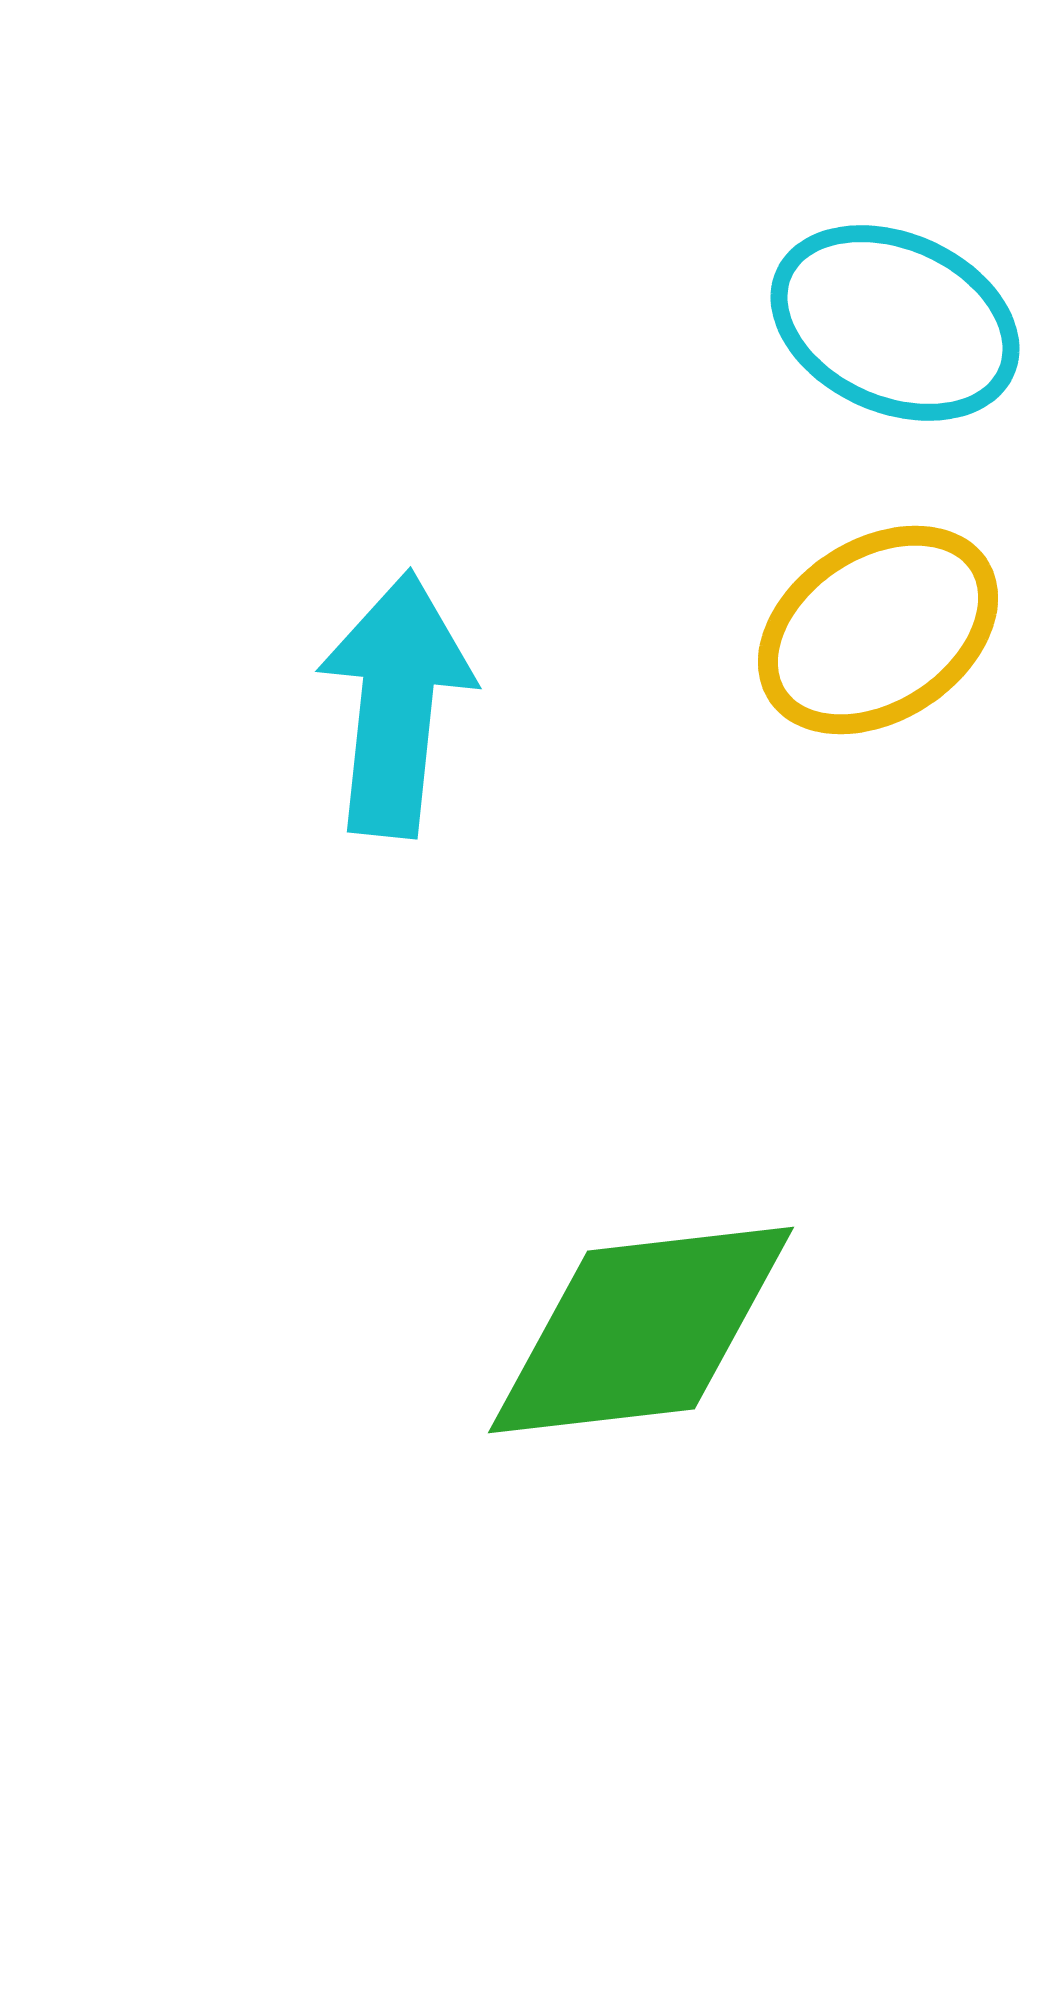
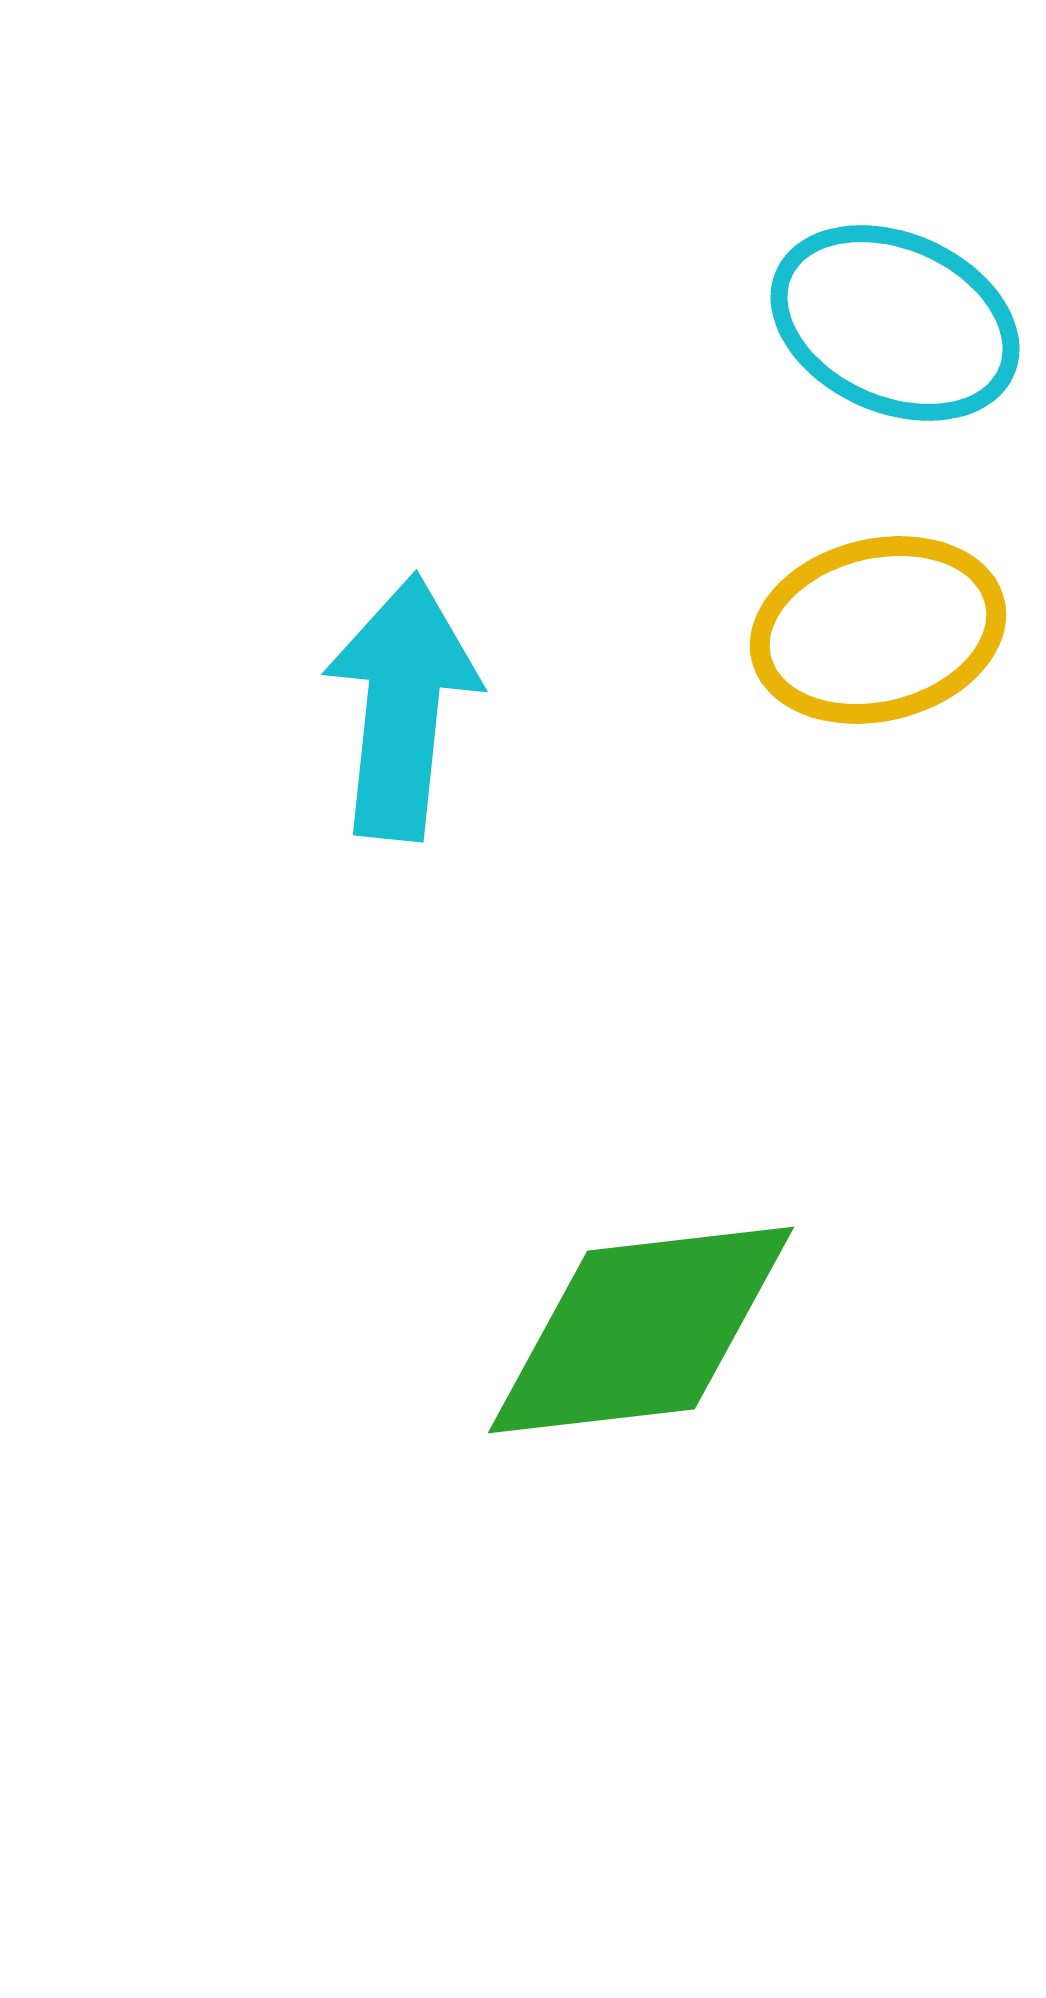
yellow ellipse: rotated 19 degrees clockwise
cyan arrow: moved 6 px right, 3 px down
